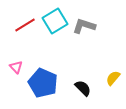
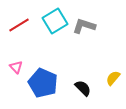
red line: moved 6 px left
